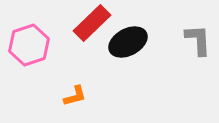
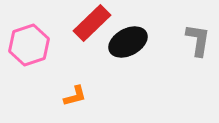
gray L-shape: rotated 12 degrees clockwise
